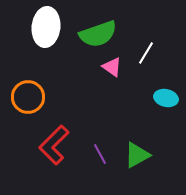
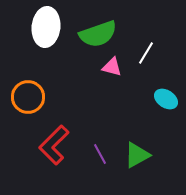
pink triangle: rotated 20 degrees counterclockwise
cyan ellipse: moved 1 px down; rotated 20 degrees clockwise
